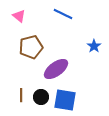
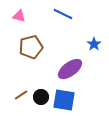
pink triangle: rotated 24 degrees counterclockwise
blue star: moved 2 px up
purple ellipse: moved 14 px right
brown line: rotated 56 degrees clockwise
blue square: moved 1 px left
